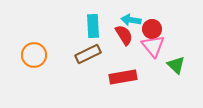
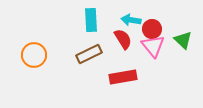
cyan rectangle: moved 2 px left, 6 px up
red semicircle: moved 1 px left, 4 px down
brown rectangle: moved 1 px right
green triangle: moved 7 px right, 25 px up
